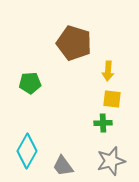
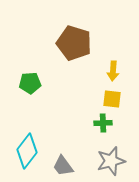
yellow arrow: moved 5 px right
cyan diamond: rotated 8 degrees clockwise
